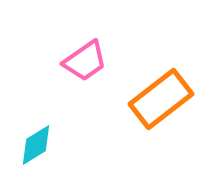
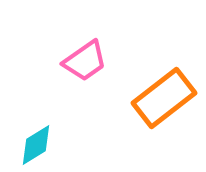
orange rectangle: moved 3 px right, 1 px up
